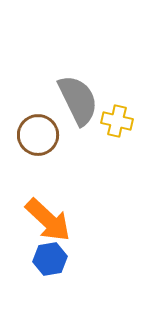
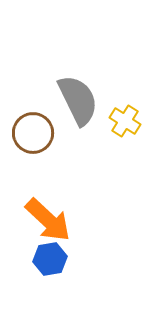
yellow cross: moved 8 px right; rotated 20 degrees clockwise
brown circle: moved 5 px left, 2 px up
